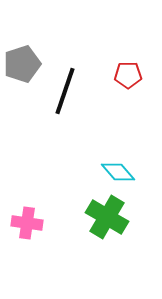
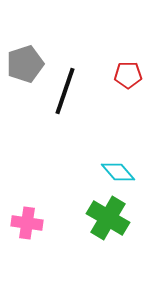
gray pentagon: moved 3 px right
green cross: moved 1 px right, 1 px down
